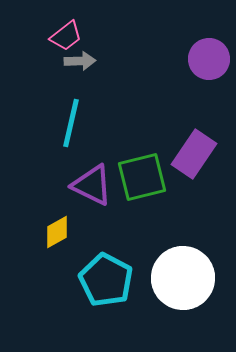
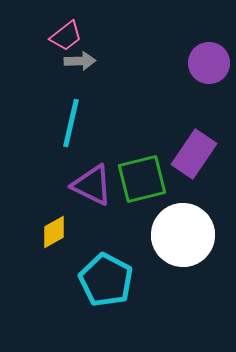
purple circle: moved 4 px down
green square: moved 2 px down
yellow diamond: moved 3 px left
white circle: moved 43 px up
